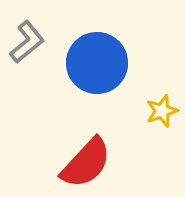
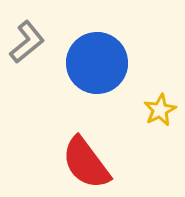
yellow star: moved 2 px left, 1 px up; rotated 8 degrees counterclockwise
red semicircle: rotated 100 degrees clockwise
